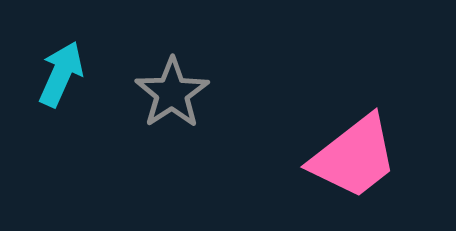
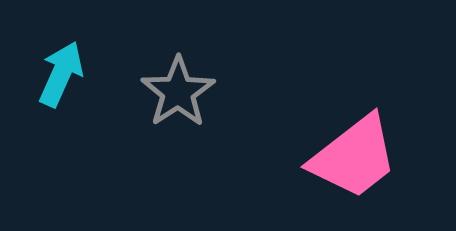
gray star: moved 6 px right, 1 px up
